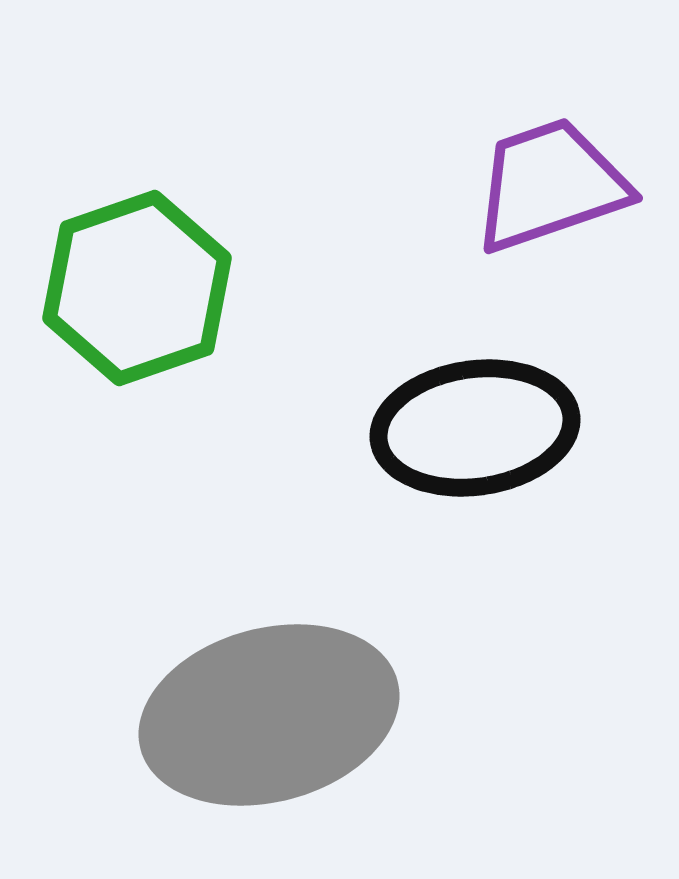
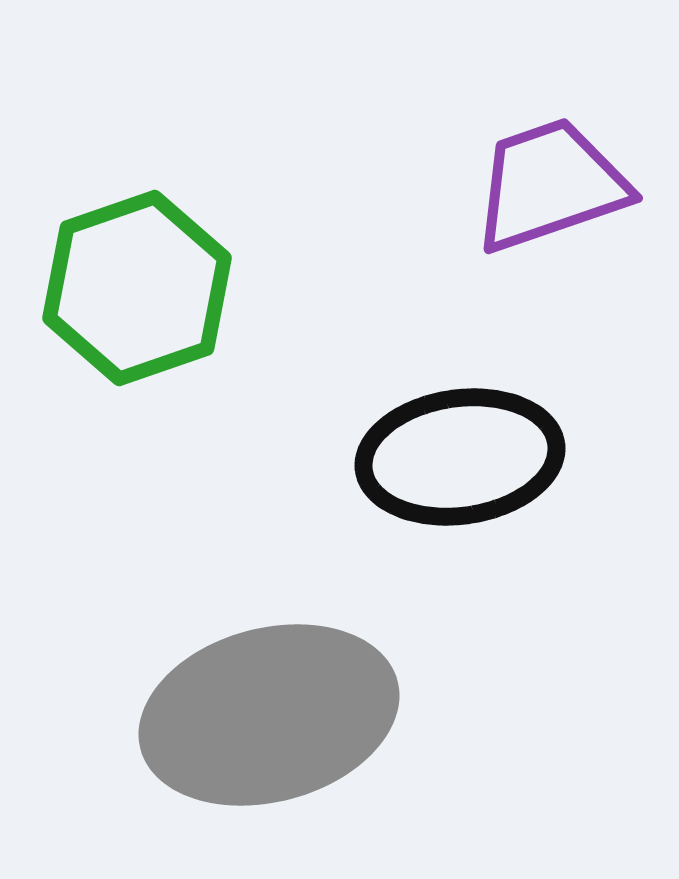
black ellipse: moved 15 px left, 29 px down
